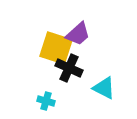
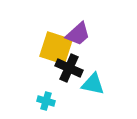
cyan triangle: moved 11 px left, 4 px up; rotated 15 degrees counterclockwise
